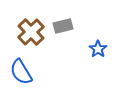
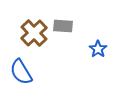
gray rectangle: rotated 18 degrees clockwise
brown cross: moved 3 px right, 1 px down
